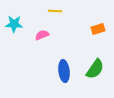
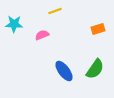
yellow line: rotated 24 degrees counterclockwise
blue ellipse: rotated 30 degrees counterclockwise
